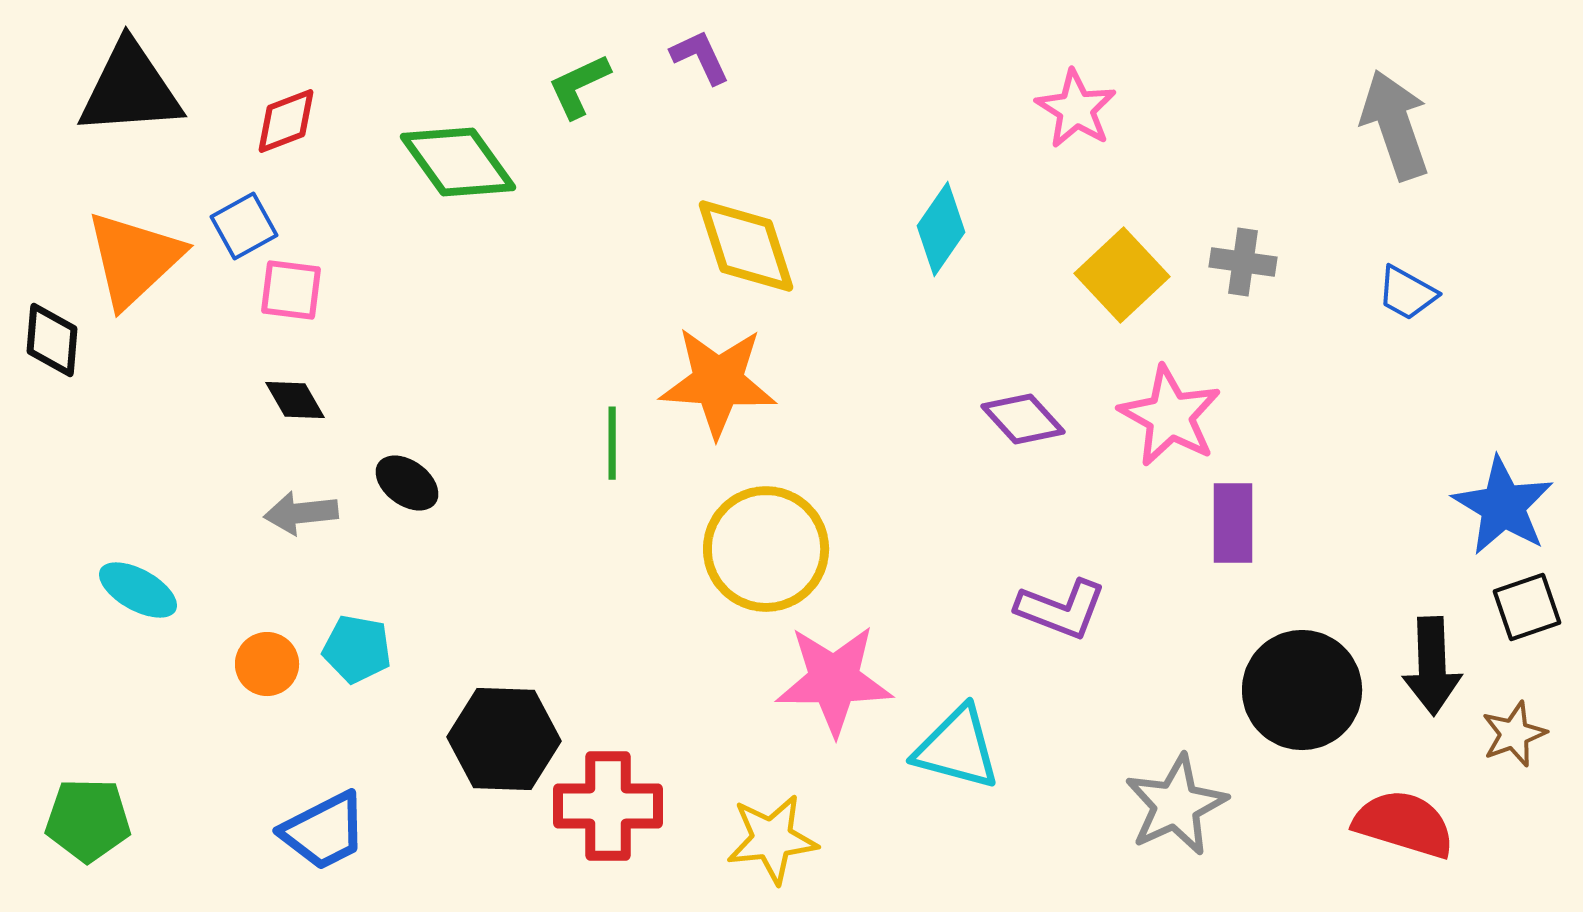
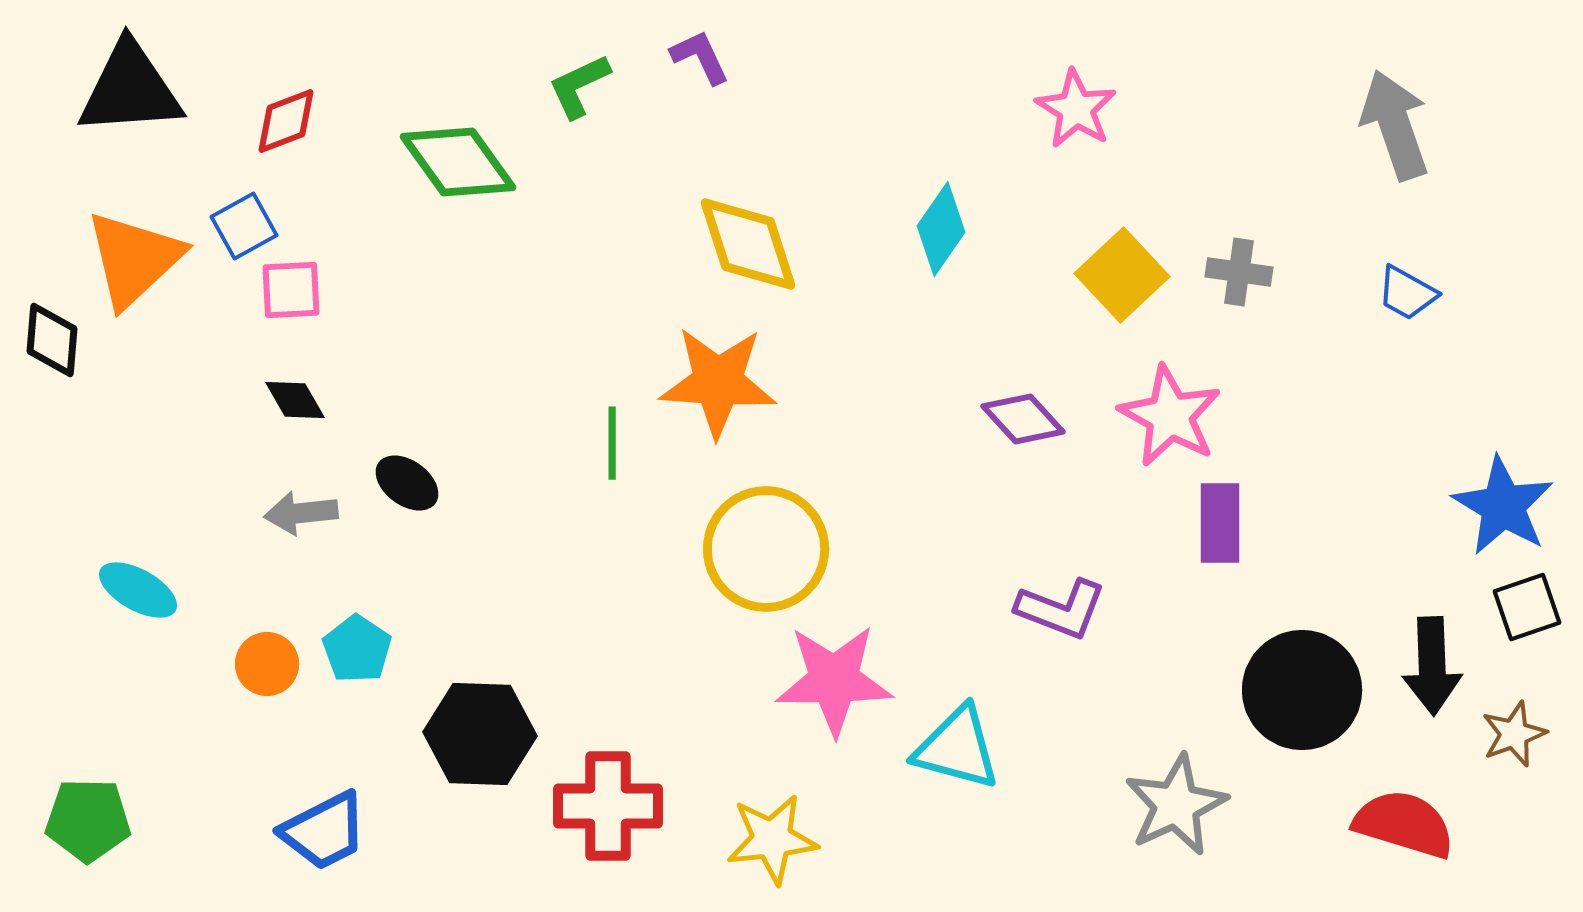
yellow diamond at (746, 246): moved 2 px right, 2 px up
gray cross at (1243, 262): moved 4 px left, 10 px down
pink square at (291, 290): rotated 10 degrees counterclockwise
purple rectangle at (1233, 523): moved 13 px left
cyan pentagon at (357, 649): rotated 24 degrees clockwise
black hexagon at (504, 739): moved 24 px left, 5 px up
